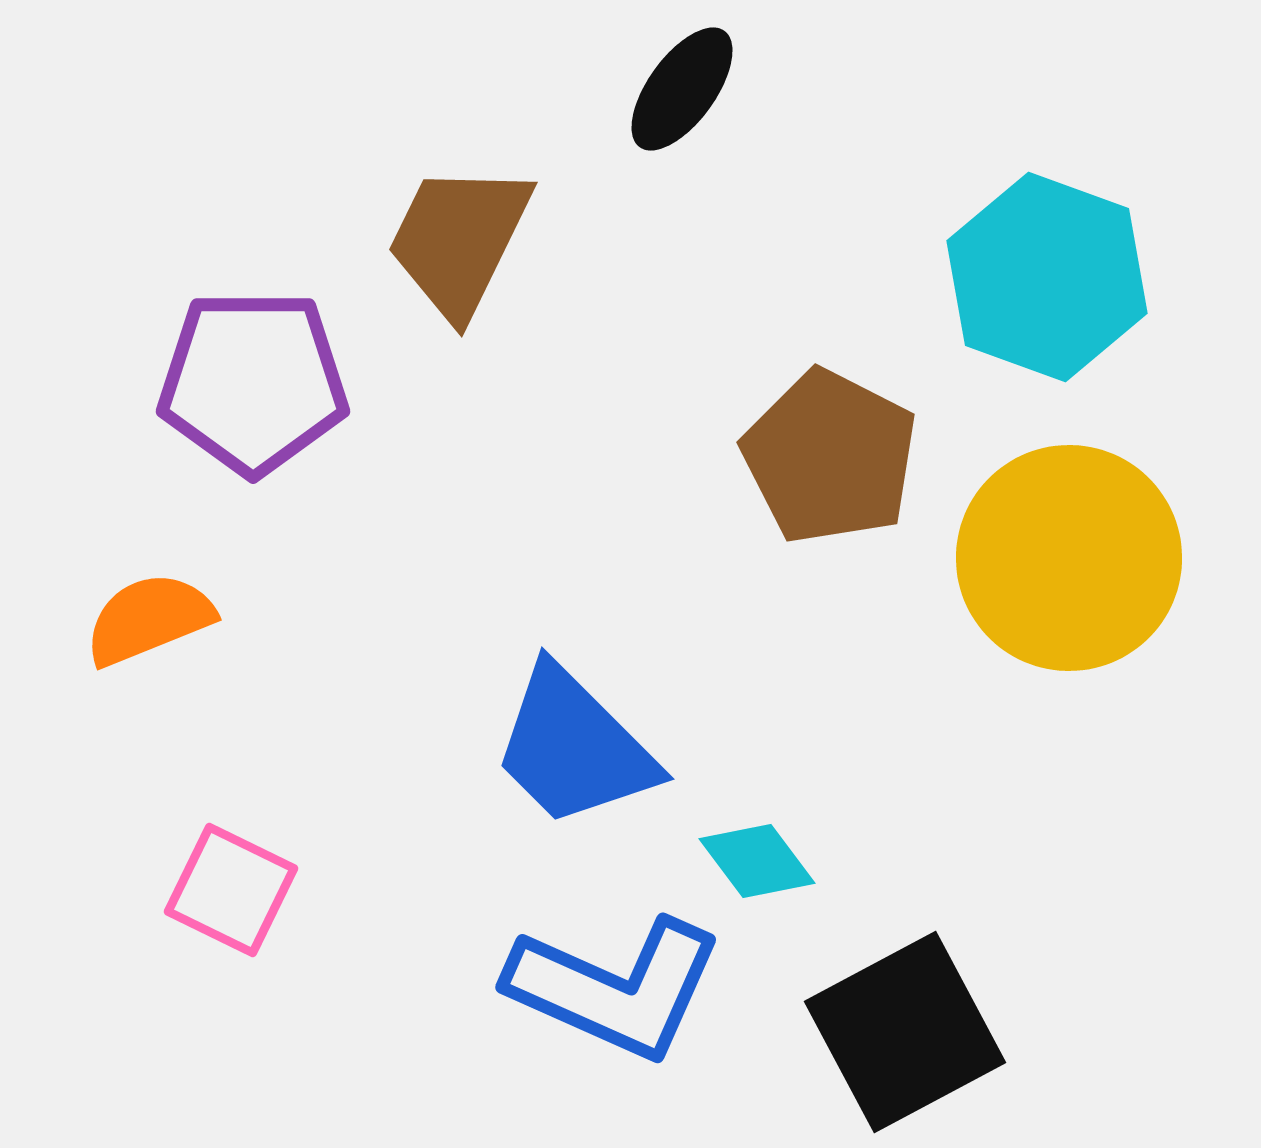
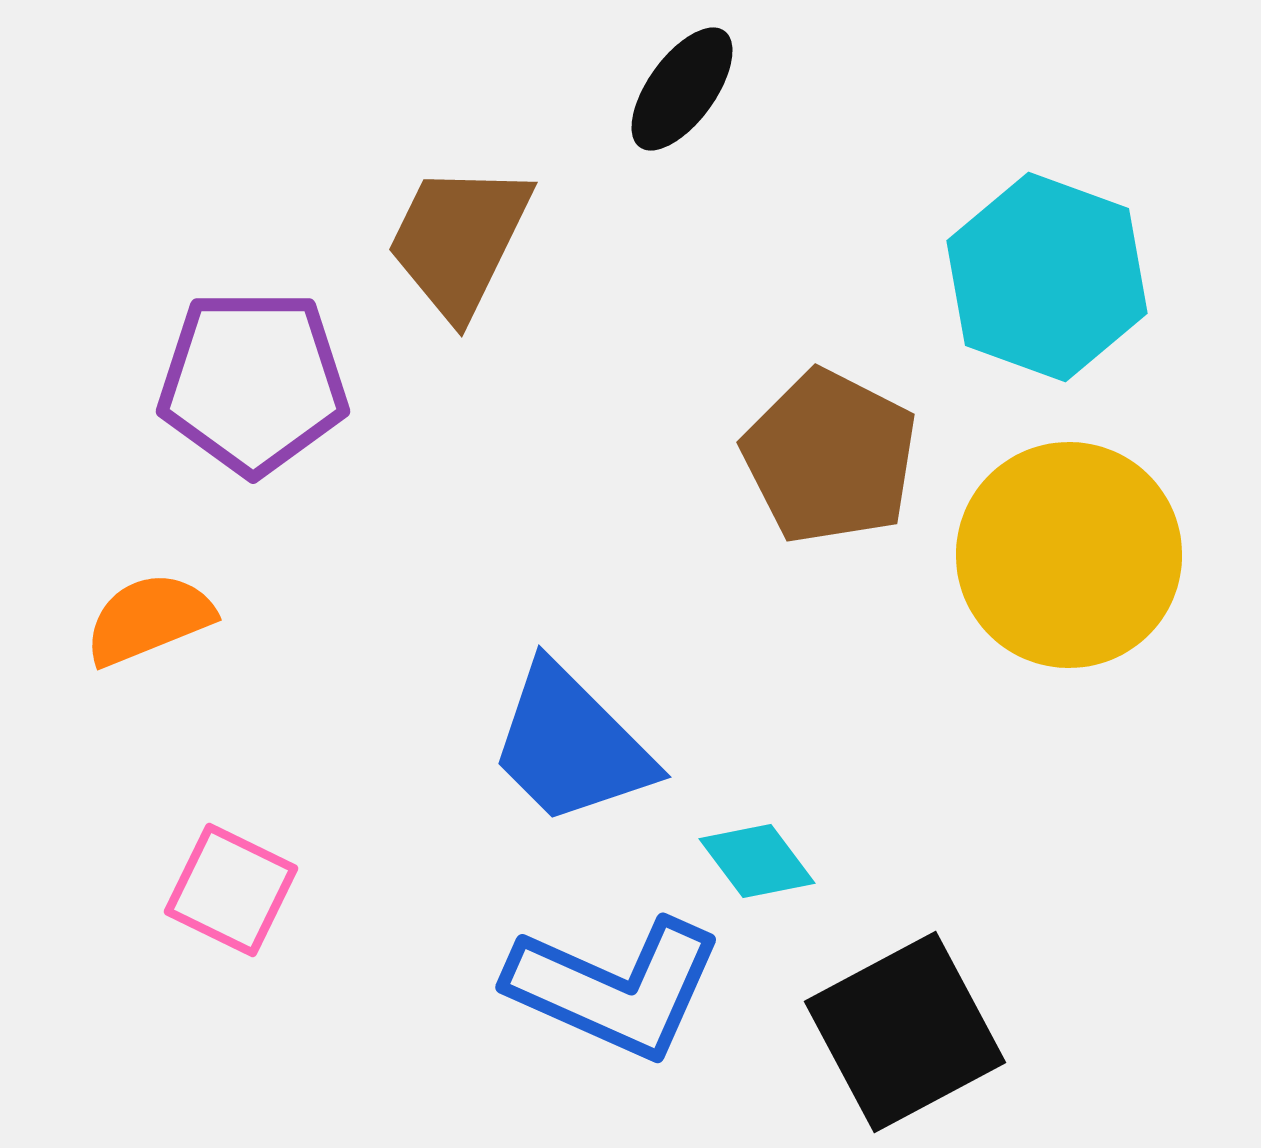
yellow circle: moved 3 px up
blue trapezoid: moved 3 px left, 2 px up
